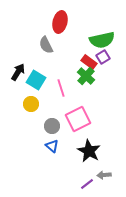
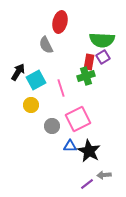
green semicircle: rotated 15 degrees clockwise
red rectangle: rotated 63 degrees clockwise
green cross: rotated 30 degrees clockwise
cyan square: rotated 30 degrees clockwise
yellow circle: moved 1 px down
blue triangle: moved 18 px right; rotated 40 degrees counterclockwise
